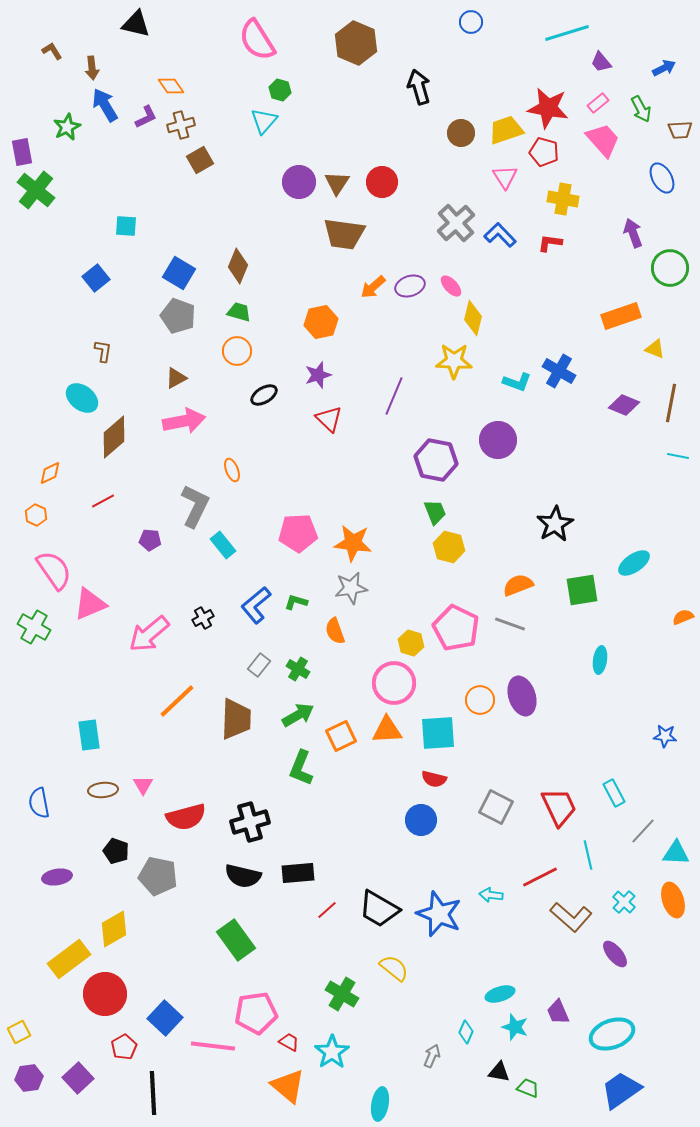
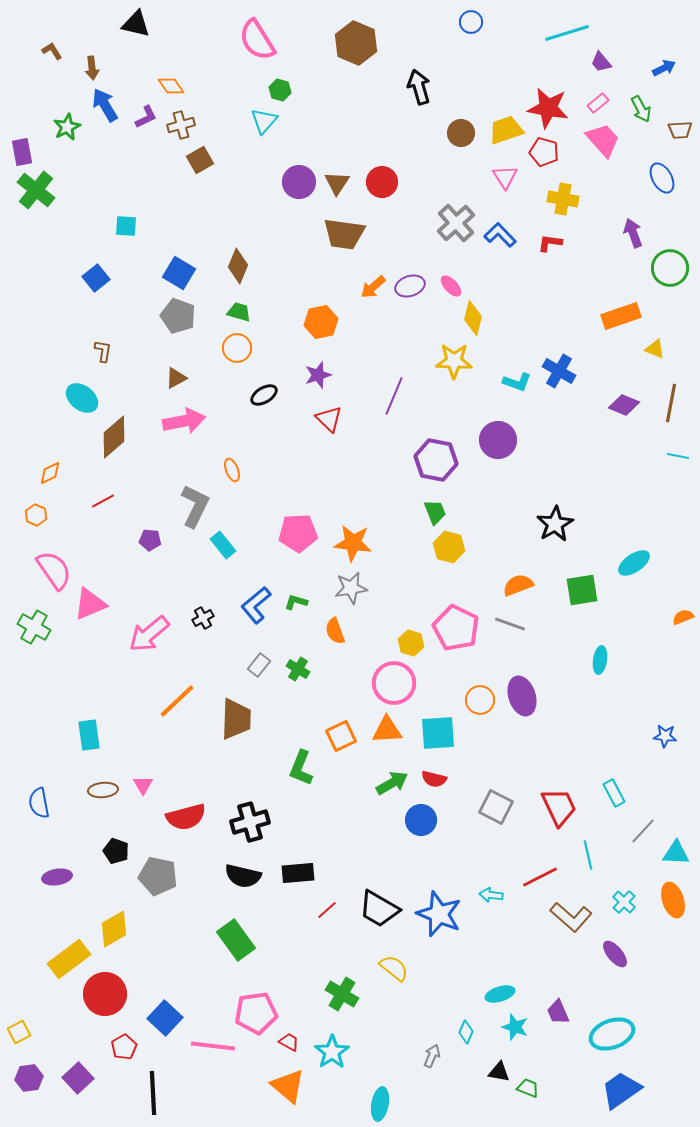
orange circle at (237, 351): moved 3 px up
green arrow at (298, 715): moved 94 px right, 68 px down
